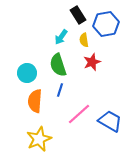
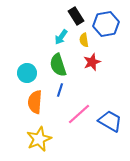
black rectangle: moved 2 px left, 1 px down
orange semicircle: moved 1 px down
